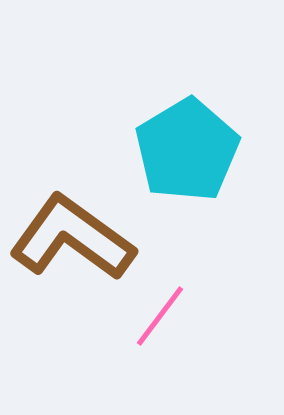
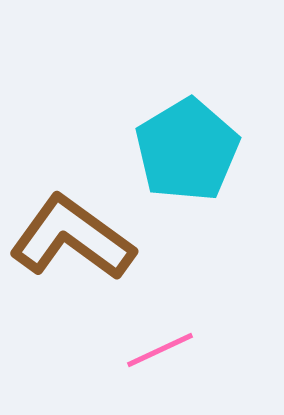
pink line: moved 34 px down; rotated 28 degrees clockwise
